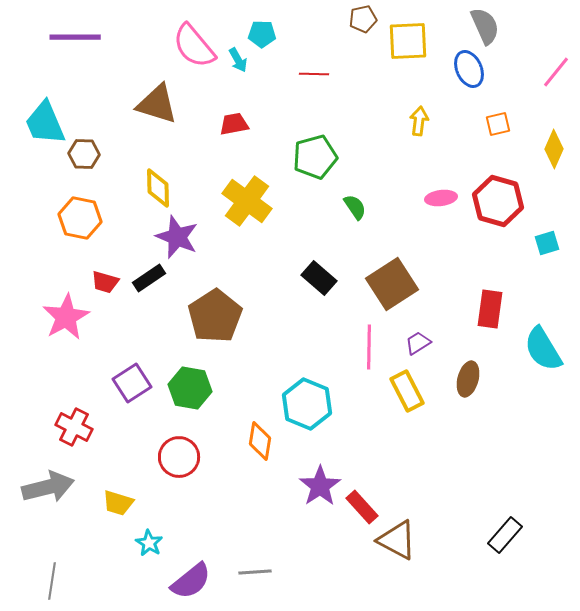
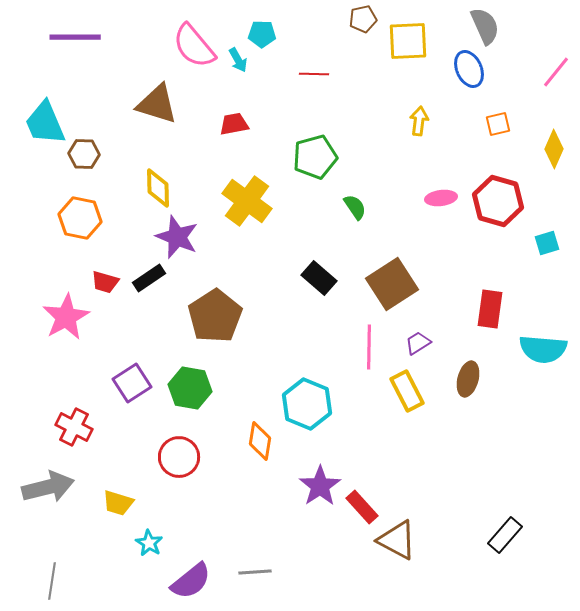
cyan semicircle at (543, 349): rotated 54 degrees counterclockwise
